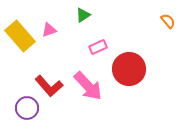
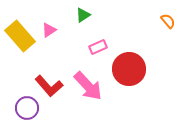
pink triangle: rotated 14 degrees counterclockwise
